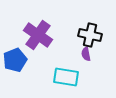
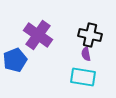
cyan rectangle: moved 17 px right
